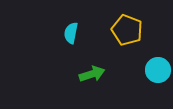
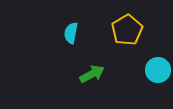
yellow pentagon: rotated 20 degrees clockwise
green arrow: rotated 10 degrees counterclockwise
